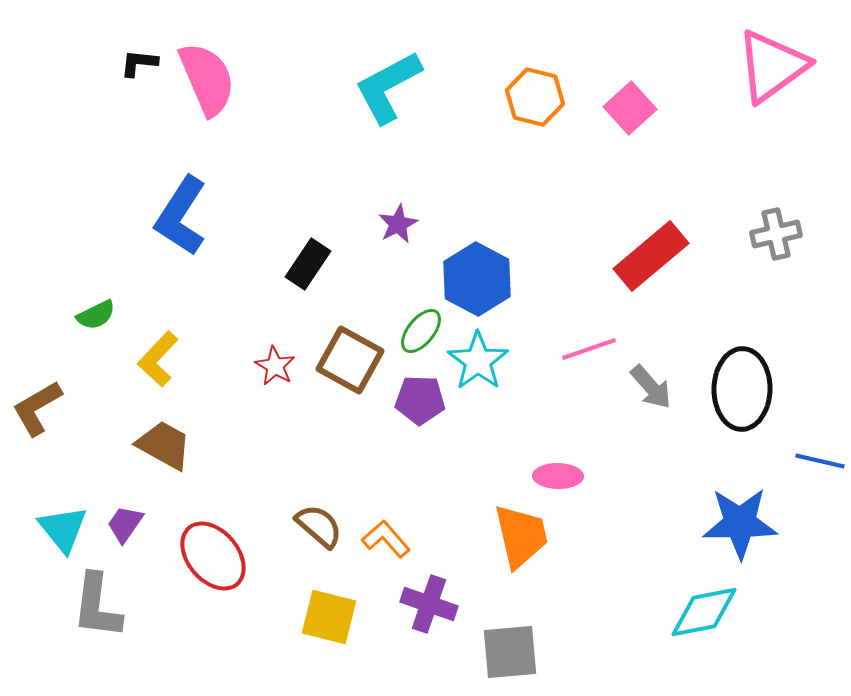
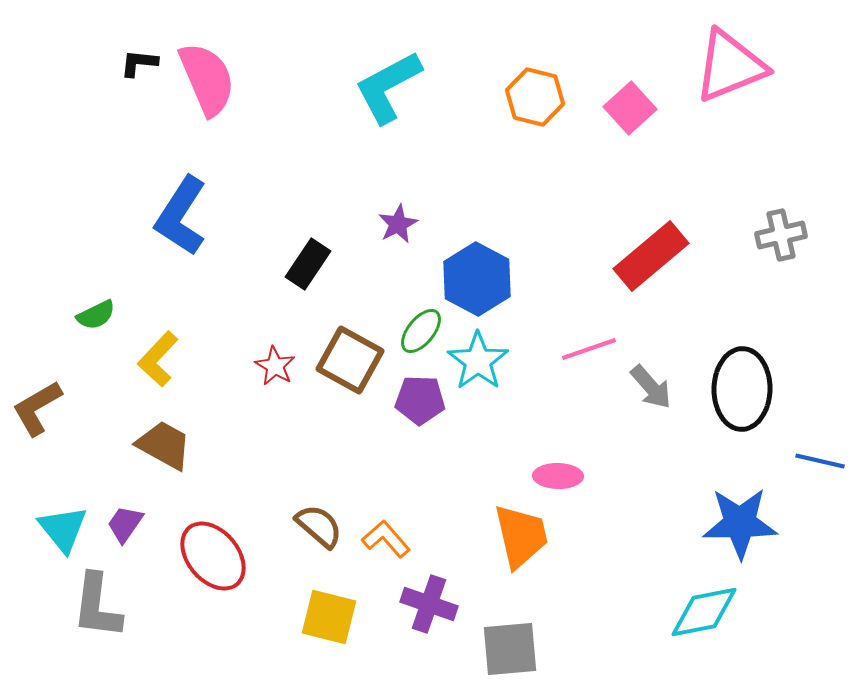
pink triangle: moved 42 px left; rotated 14 degrees clockwise
gray cross: moved 5 px right, 1 px down
gray square: moved 3 px up
